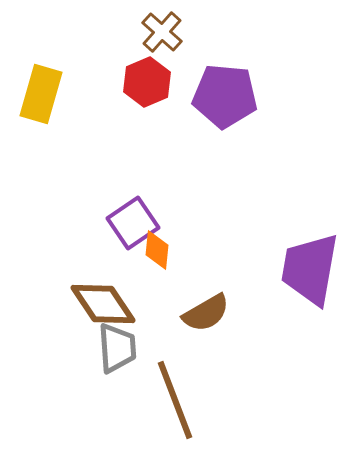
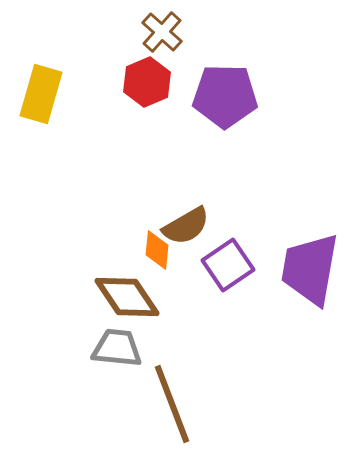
purple pentagon: rotated 4 degrees counterclockwise
purple square: moved 95 px right, 42 px down
brown diamond: moved 24 px right, 7 px up
brown semicircle: moved 20 px left, 87 px up
gray trapezoid: rotated 80 degrees counterclockwise
brown line: moved 3 px left, 4 px down
